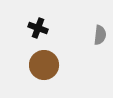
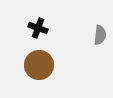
brown circle: moved 5 px left
